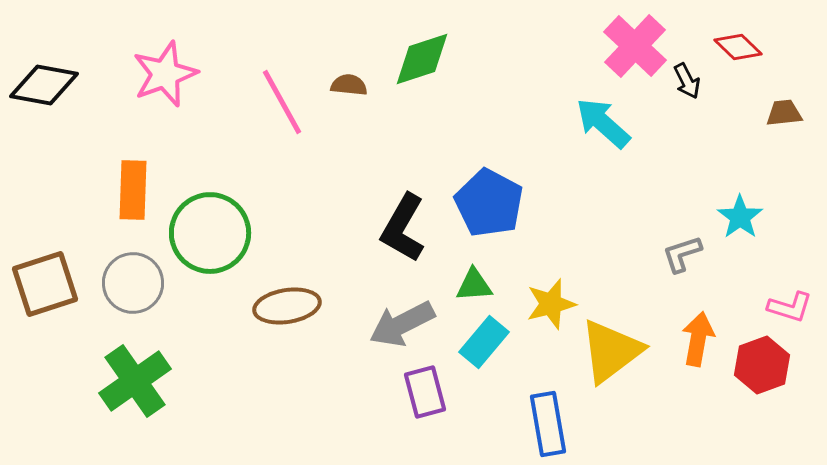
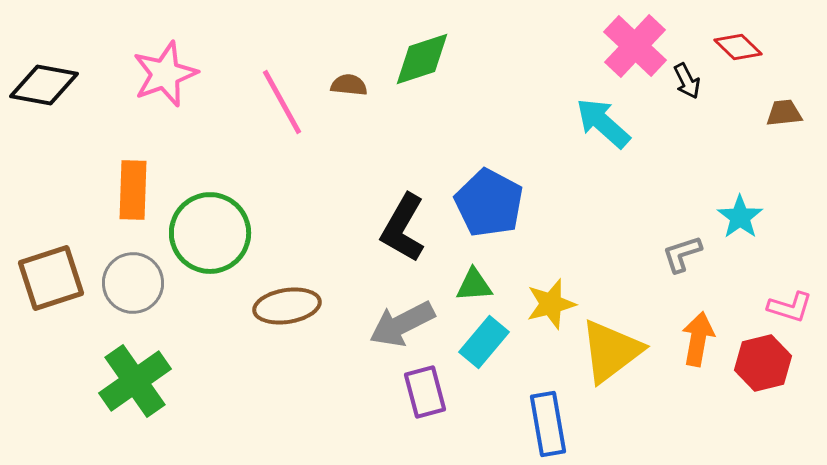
brown square: moved 6 px right, 6 px up
red hexagon: moved 1 px right, 2 px up; rotated 6 degrees clockwise
